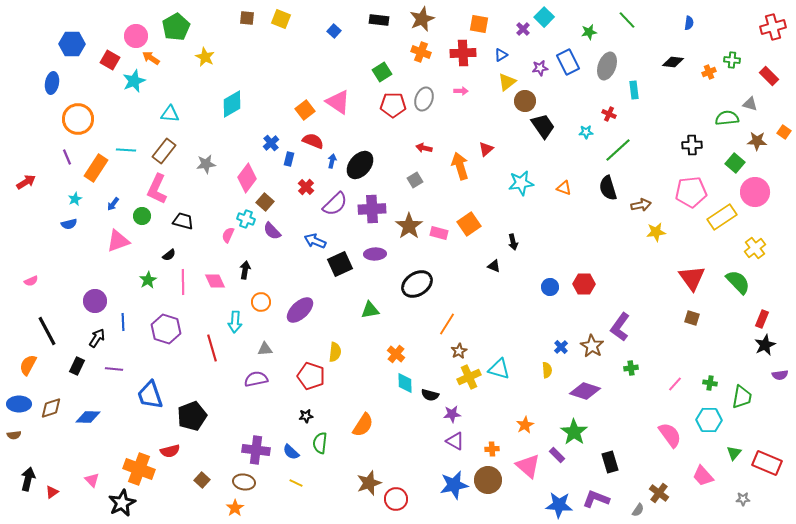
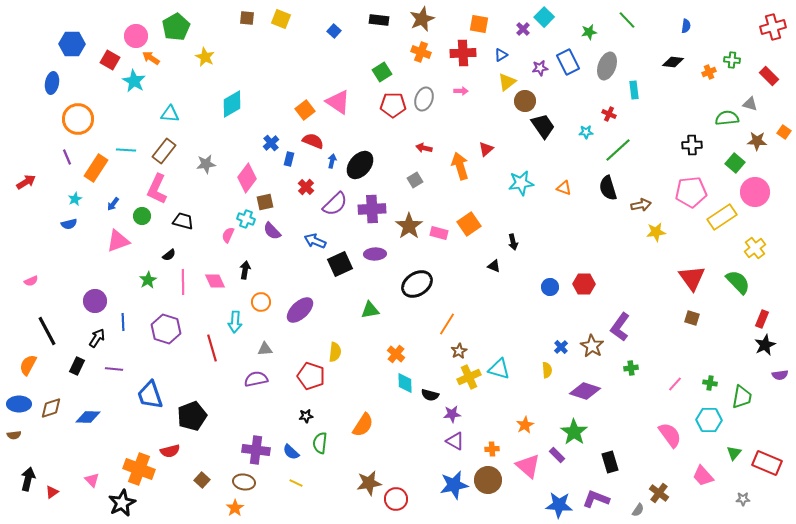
blue semicircle at (689, 23): moved 3 px left, 3 px down
cyan star at (134, 81): rotated 20 degrees counterclockwise
brown square at (265, 202): rotated 36 degrees clockwise
brown star at (369, 483): rotated 10 degrees clockwise
